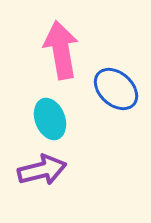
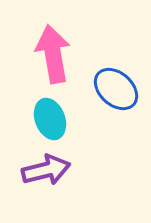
pink arrow: moved 8 px left, 4 px down
purple arrow: moved 4 px right
